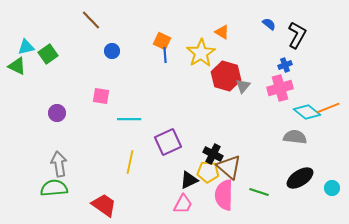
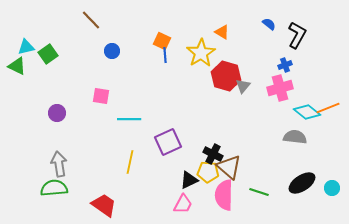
black ellipse: moved 2 px right, 5 px down
